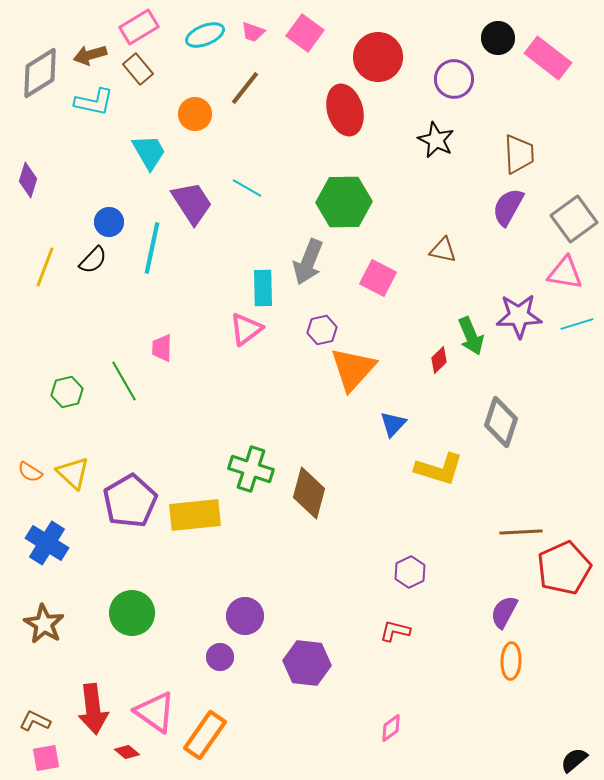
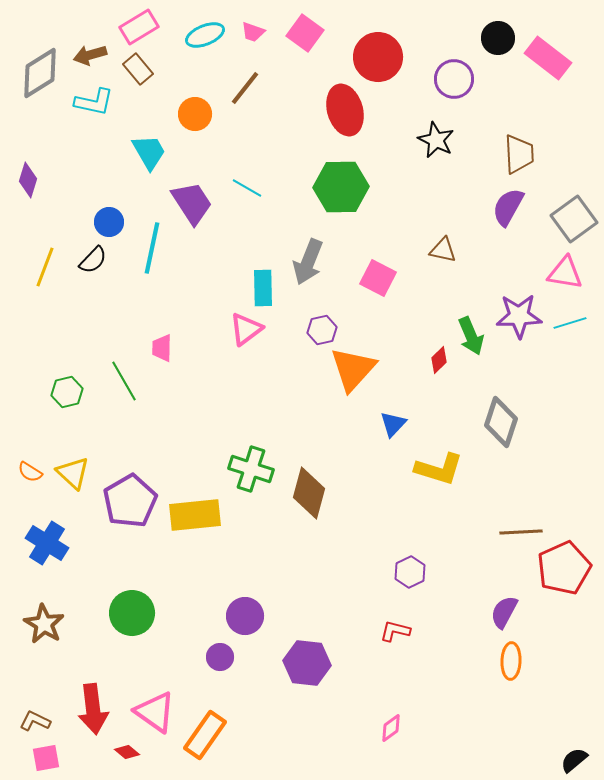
green hexagon at (344, 202): moved 3 px left, 15 px up
cyan line at (577, 324): moved 7 px left, 1 px up
